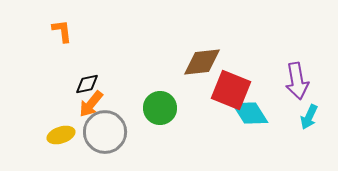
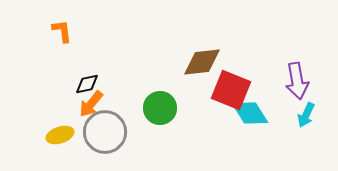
cyan arrow: moved 3 px left, 2 px up
yellow ellipse: moved 1 px left
